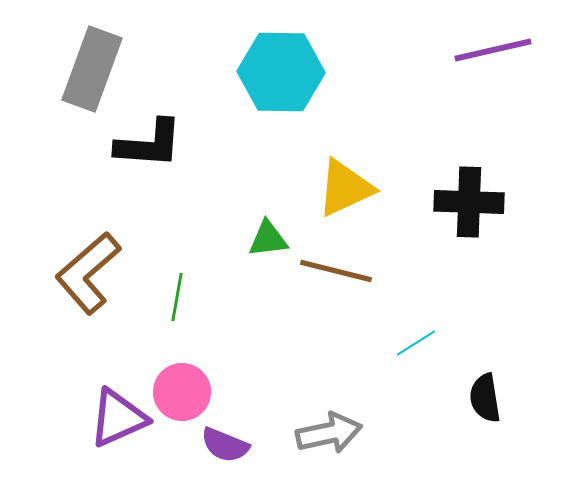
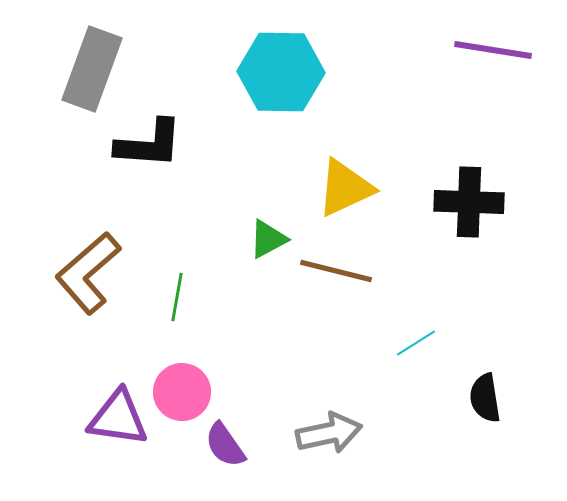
purple line: rotated 22 degrees clockwise
green triangle: rotated 21 degrees counterclockwise
purple triangle: rotated 32 degrees clockwise
purple semicircle: rotated 33 degrees clockwise
